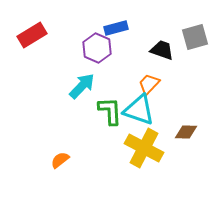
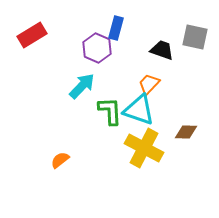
blue rectangle: rotated 60 degrees counterclockwise
gray square: rotated 28 degrees clockwise
